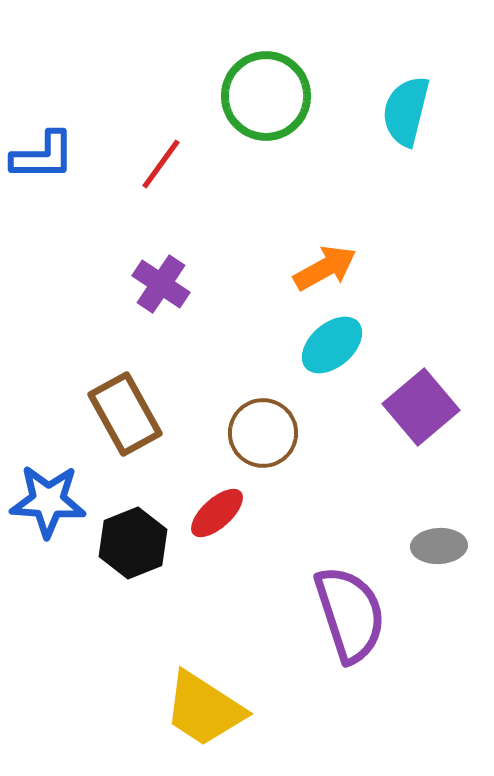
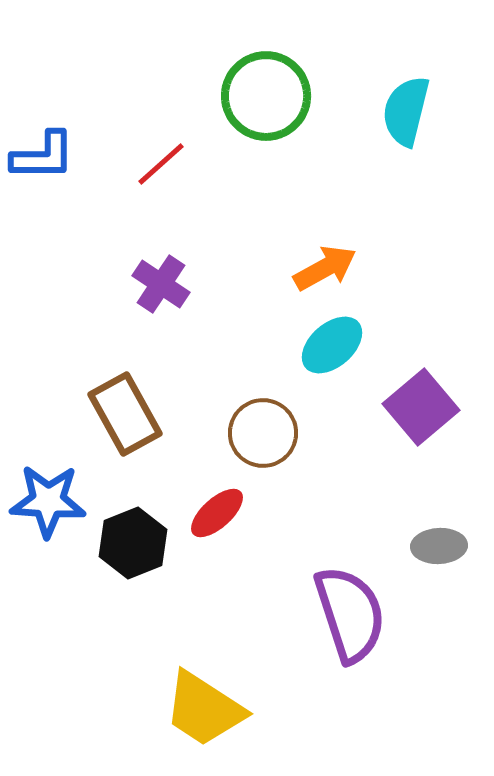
red line: rotated 12 degrees clockwise
